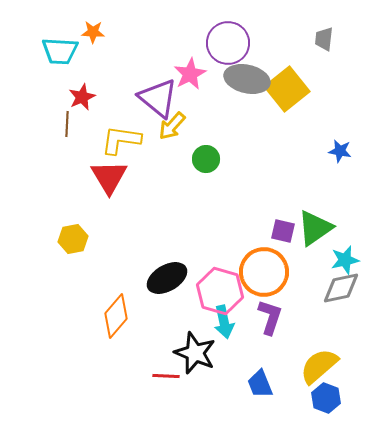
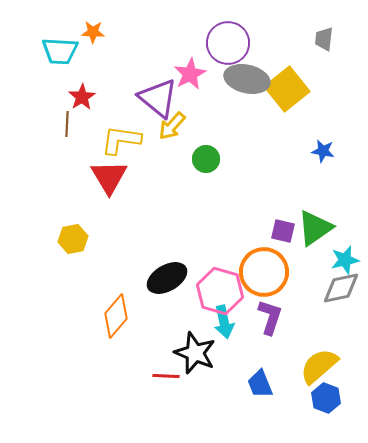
red star: rotated 8 degrees counterclockwise
blue star: moved 17 px left
